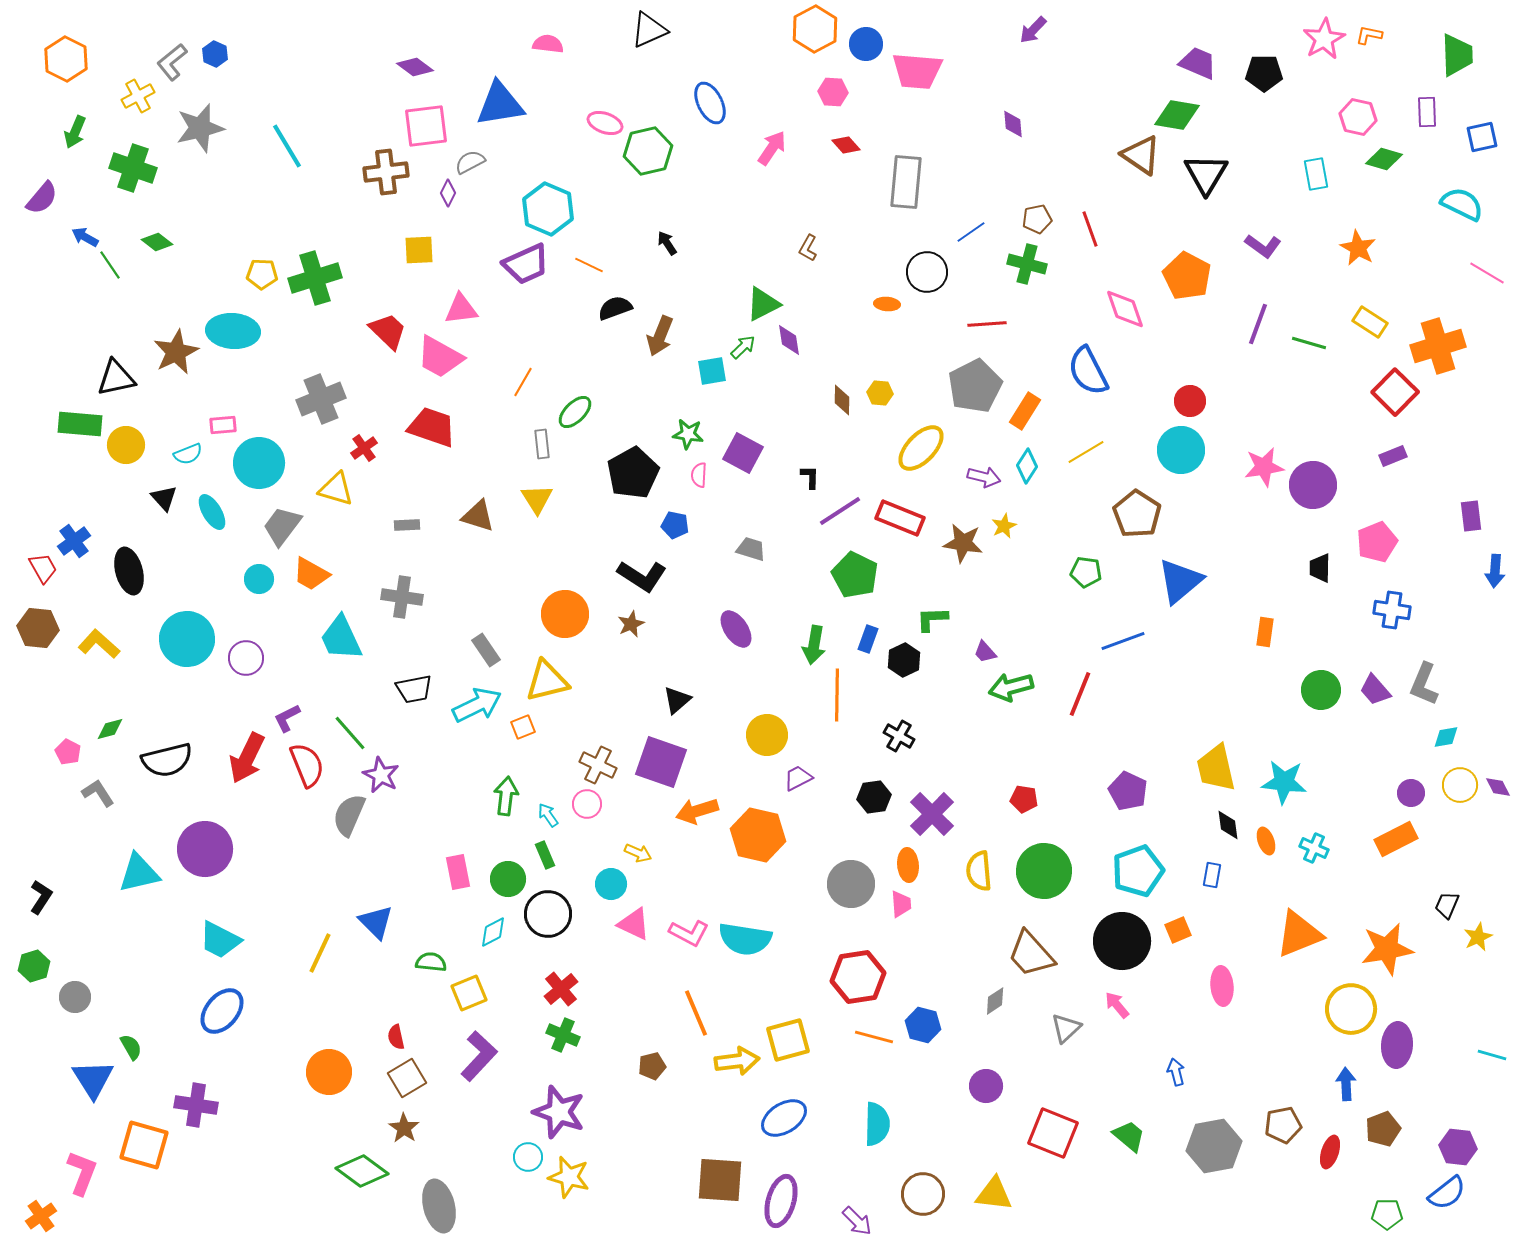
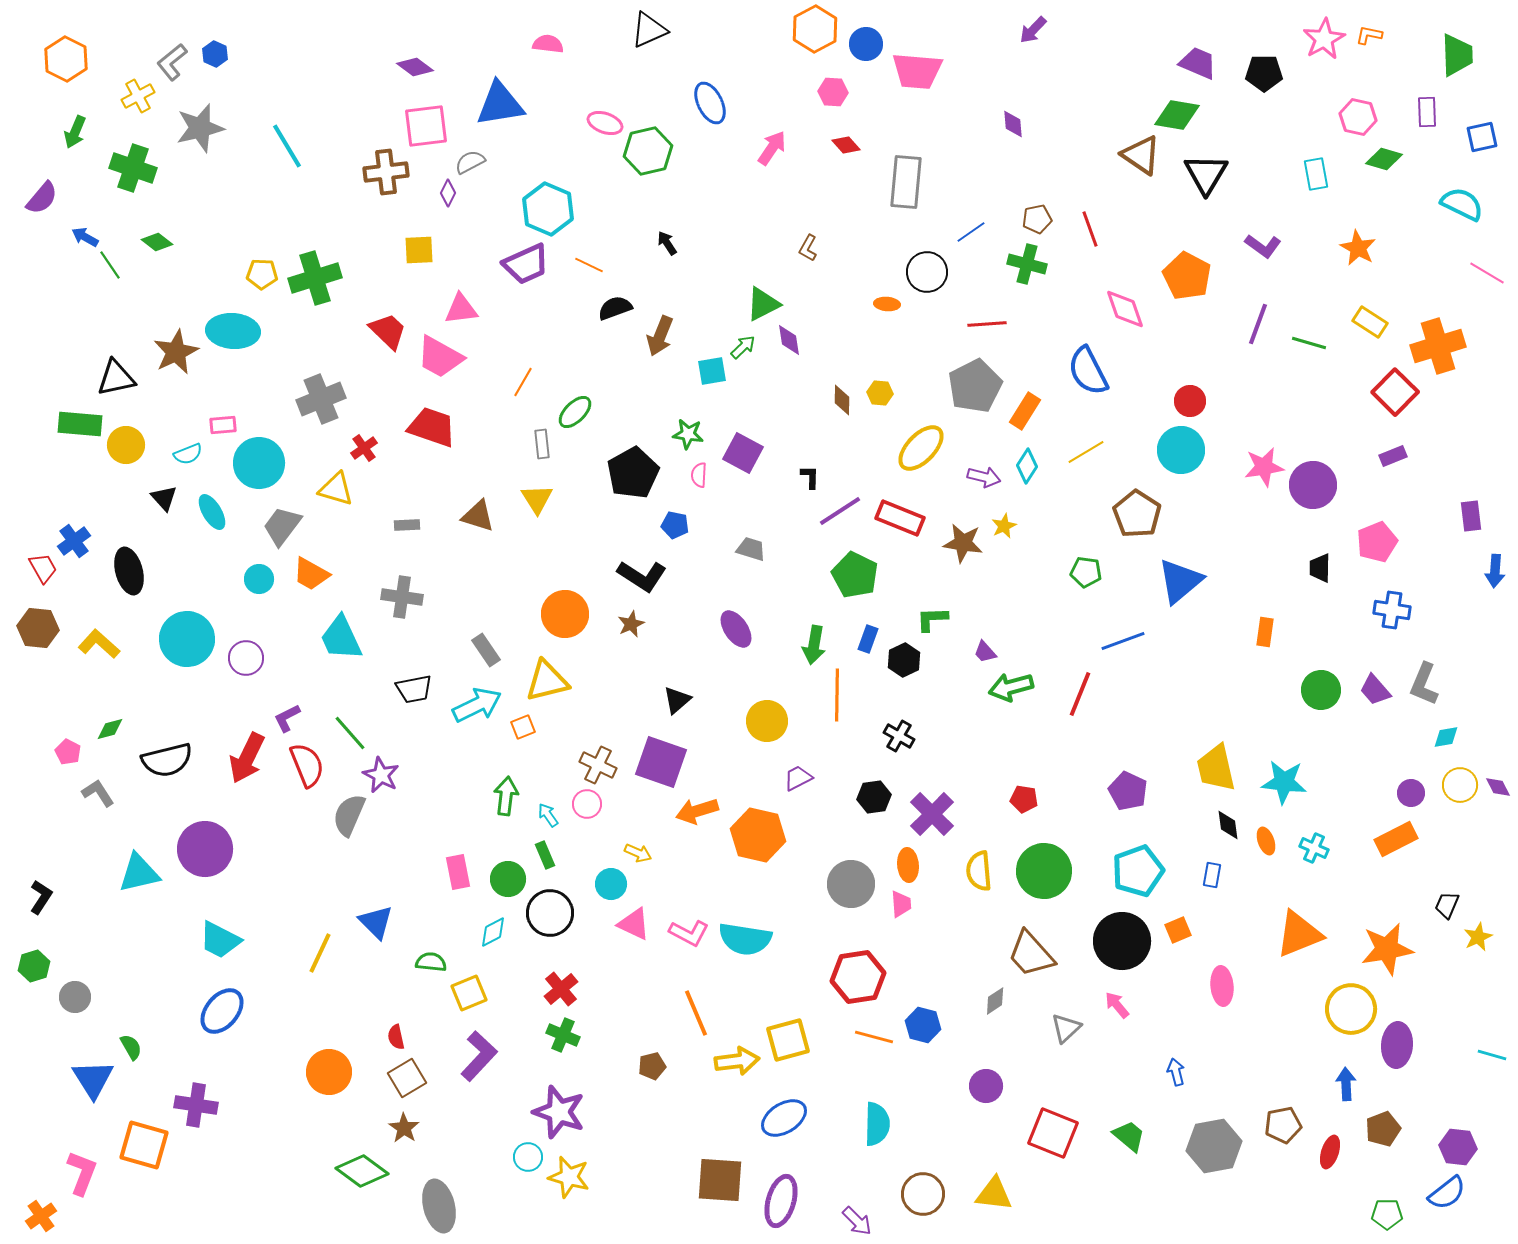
yellow circle at (767, 735): moved 14 px up
black circle at (548, 914): moved 2 px right, 1 px up
